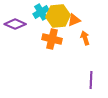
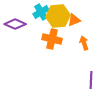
orange arrow: moved 1 px left, 5 px down
